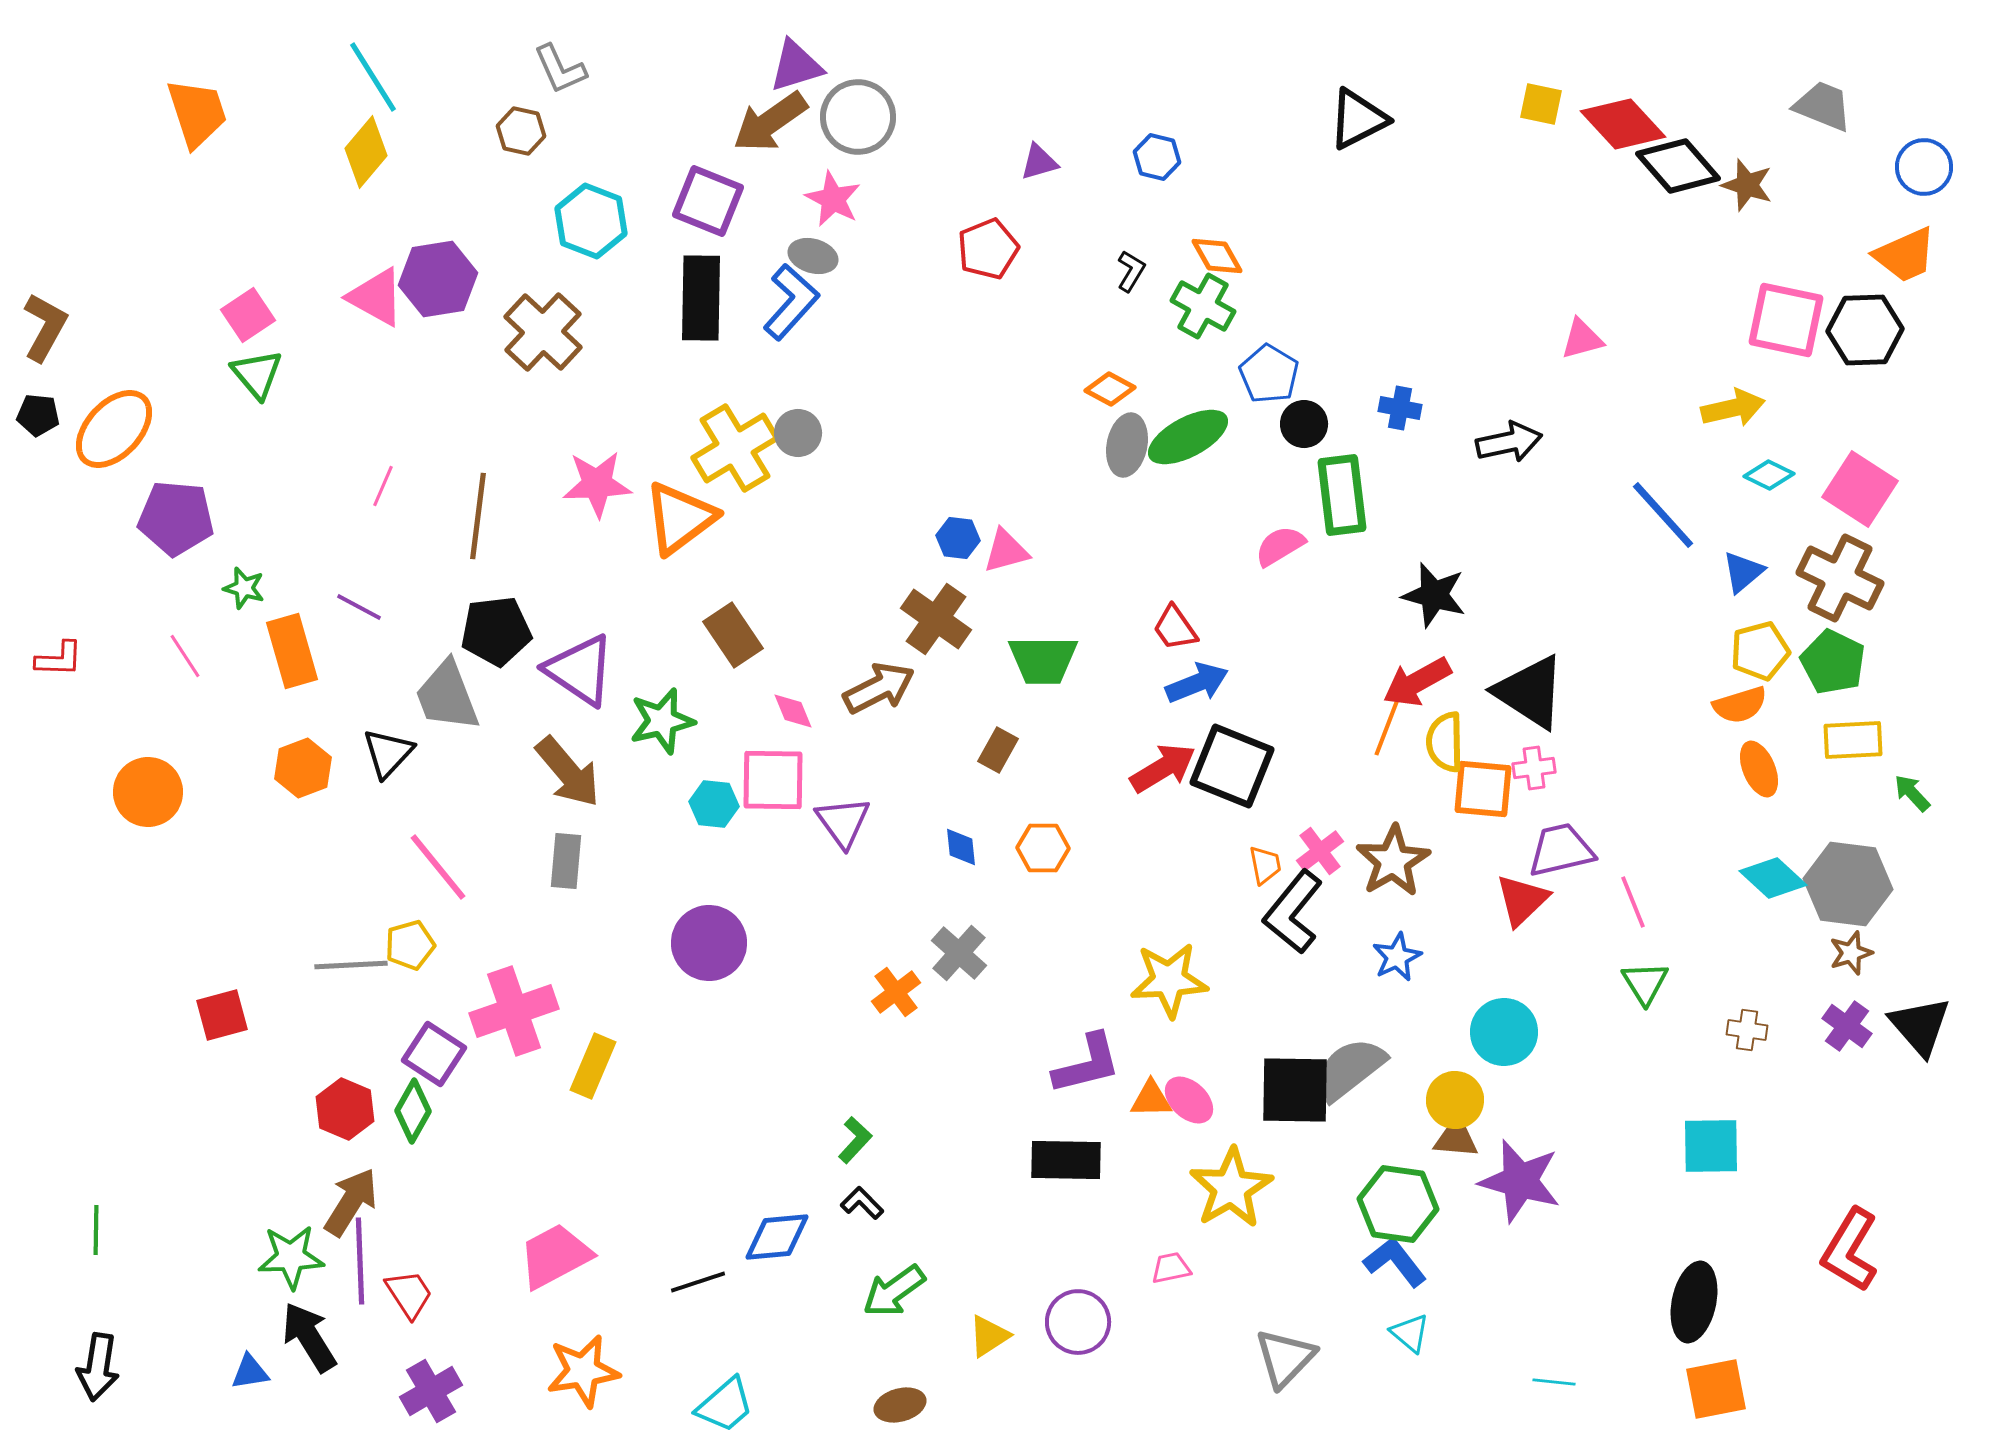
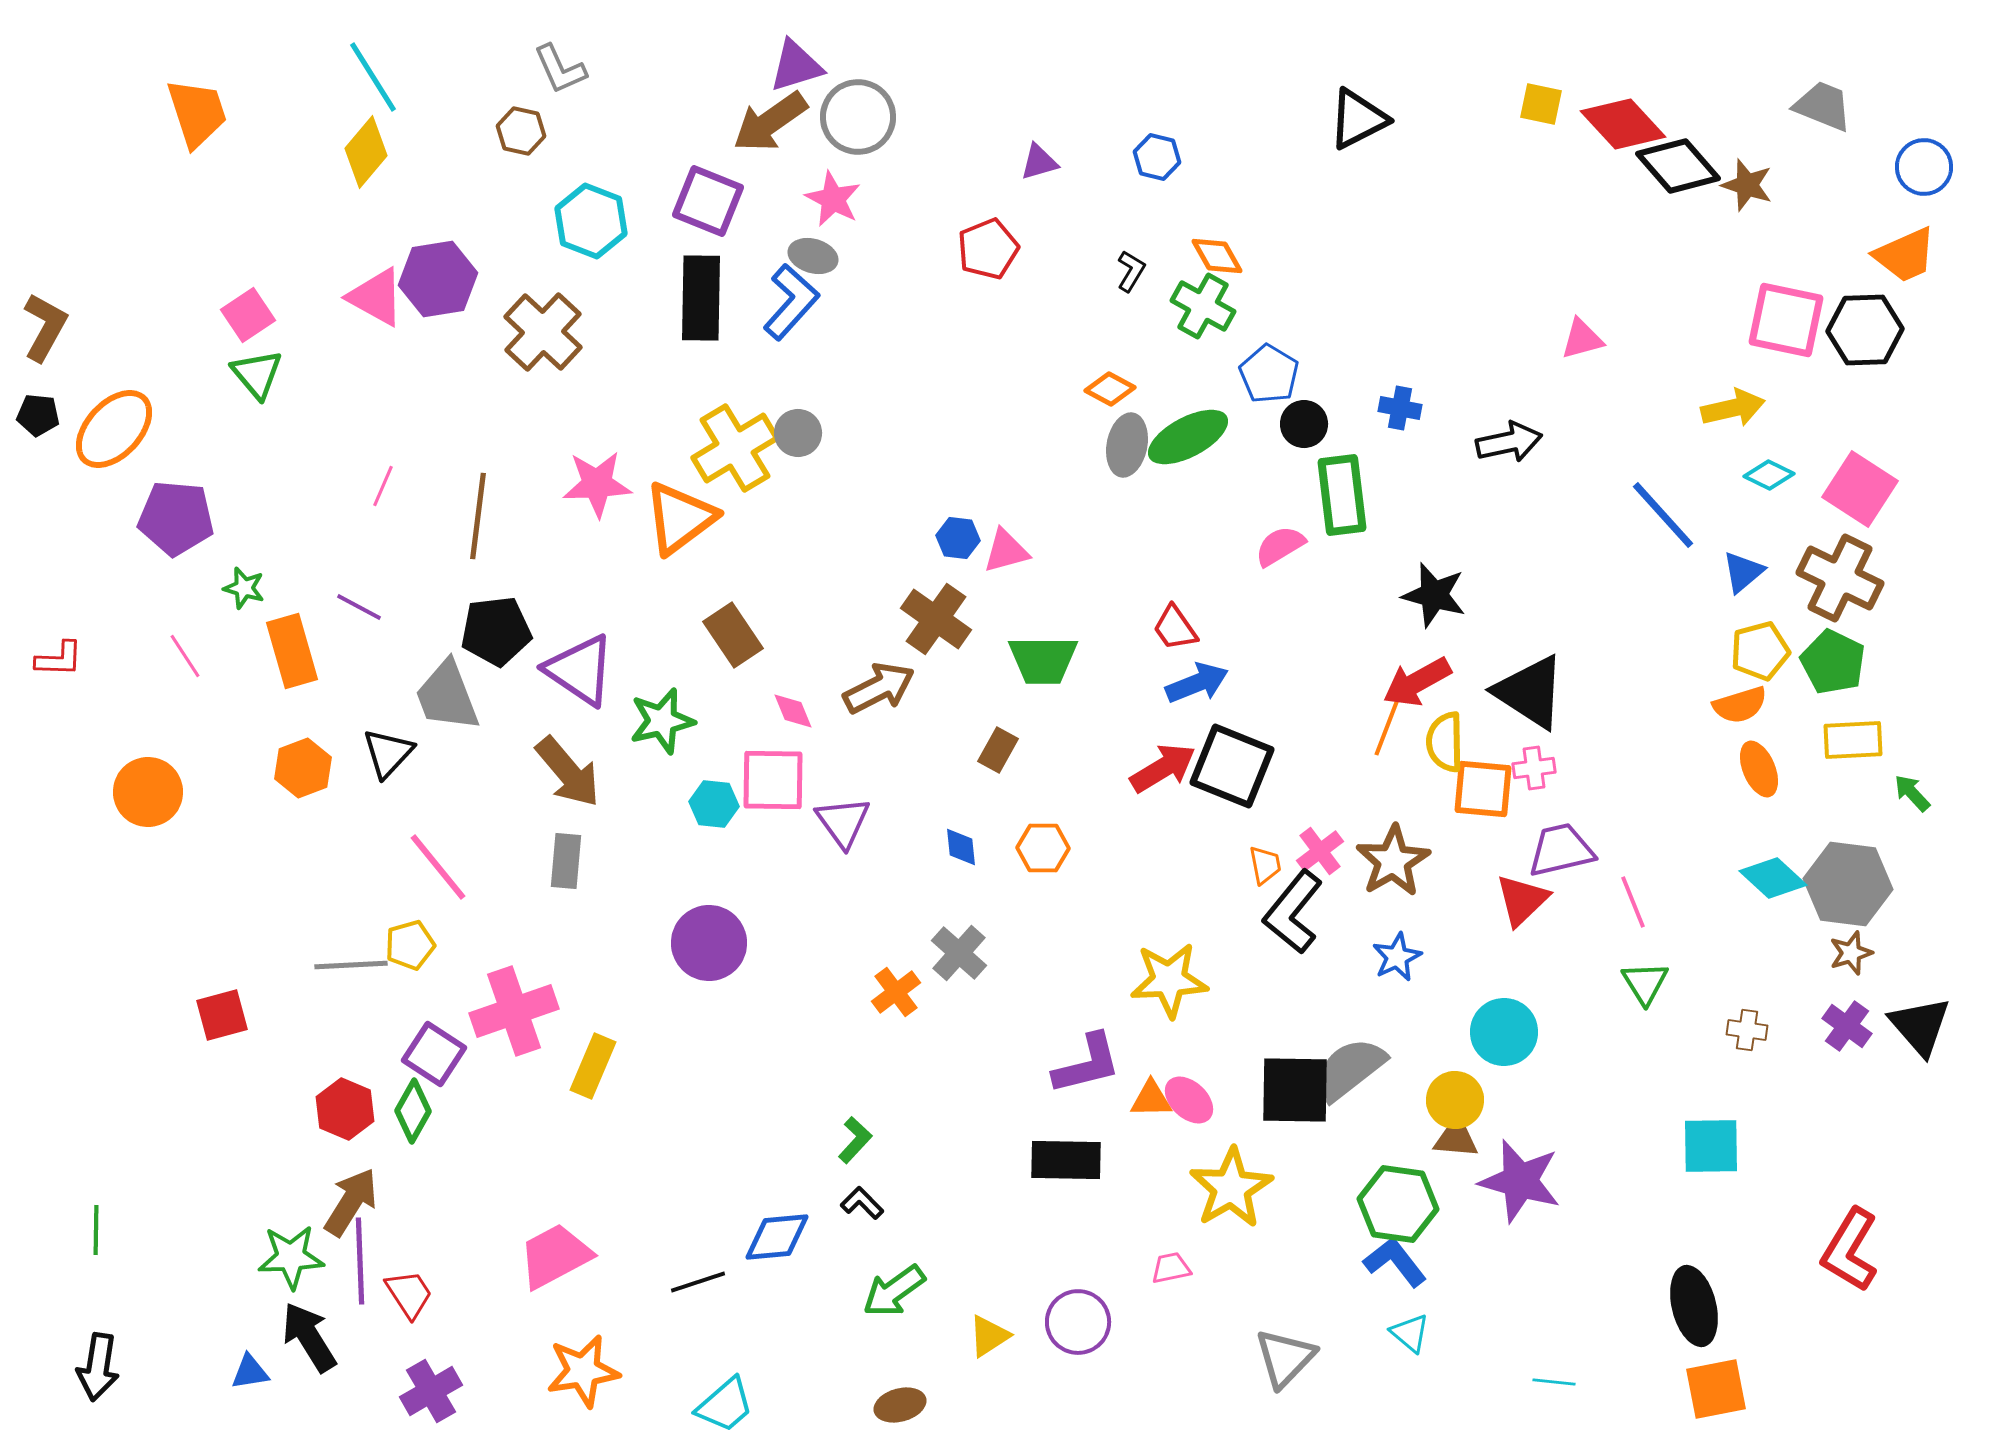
black ellipse at (1694, 1302): moved 4 px down; rotated 26 degrees counterclockwise
